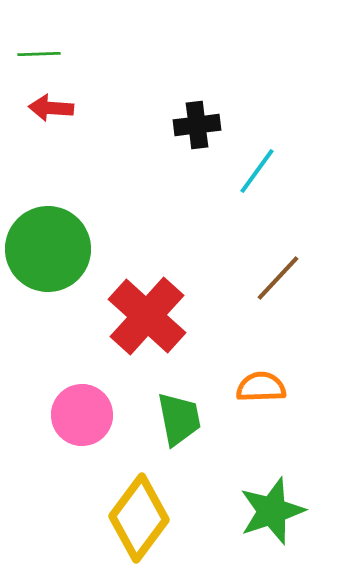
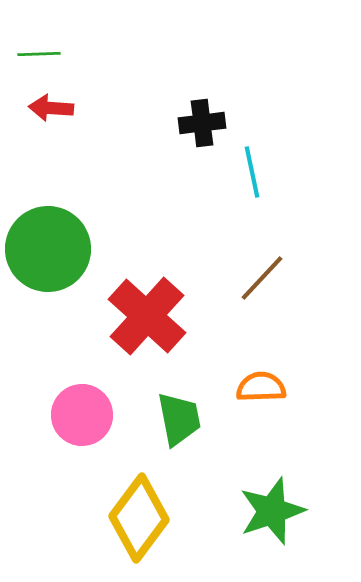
black cross: moved 5 px right, 2 px up
cyan line: moved 5 px left, 1 px down; rotated 48 degrees counterclockwise
brown line: moved 16 px left
